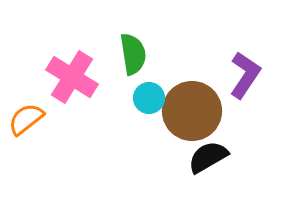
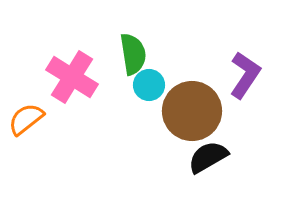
cyan circle: moved 13 px up
